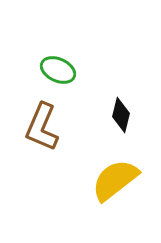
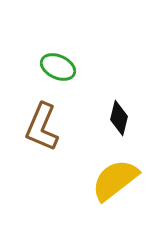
green ellipse: moved 3 px up
black diamond: moved 2 px left, 3 px down
